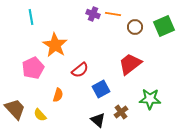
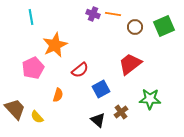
orange star: rotated 15 degrees clockwise
yellow semicircle: moved 3 px left, 2 px down
